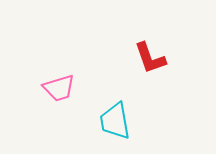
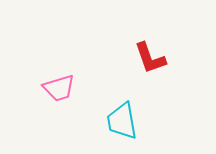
cyan trapezoid: moved 7 px right
